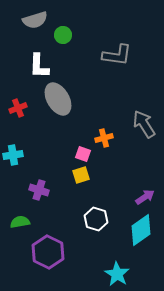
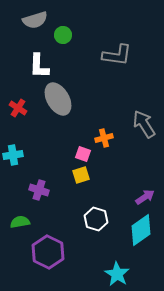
red cross: rotated 36 degrees counterclockwise
